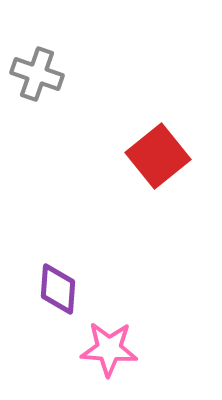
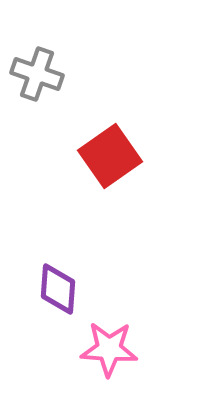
red square: moved 48 px left; rotated 4 degrees clockwise
